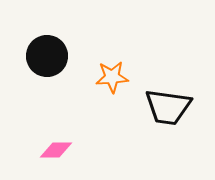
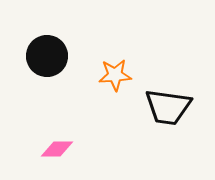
orange star: moved 3 px right, 2 px up
pink diamond: moved 1 px right, 1 px up
